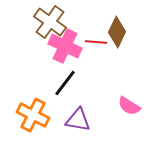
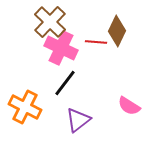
brown cross: rotated 8 degrees clockwise
brown diamond: moved 1 px up
pink cross: moved 4 px left, 2 px down
orange cross: moved 8 px left, 8 px up
purple triangle: rotated 48 degrees counterclockwise
